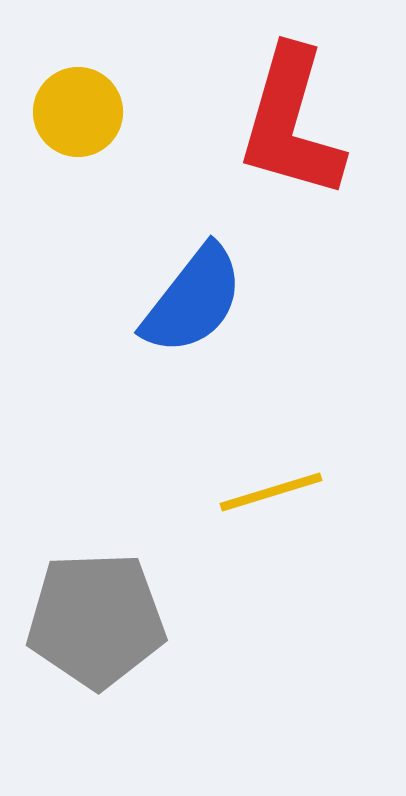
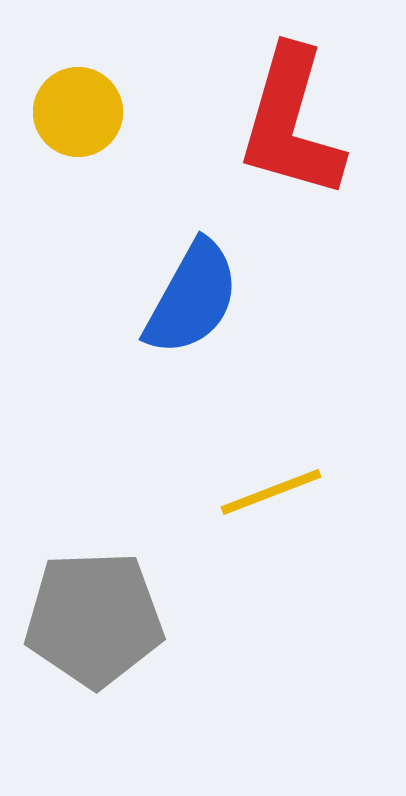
blue semicircle: moved 1 px left, 2 px up; rotated 9 degrees counterclockwise
yellow line: rotated 4 degrees counterclockwise
gray pentagon: moved 2 px left, 1 px up
